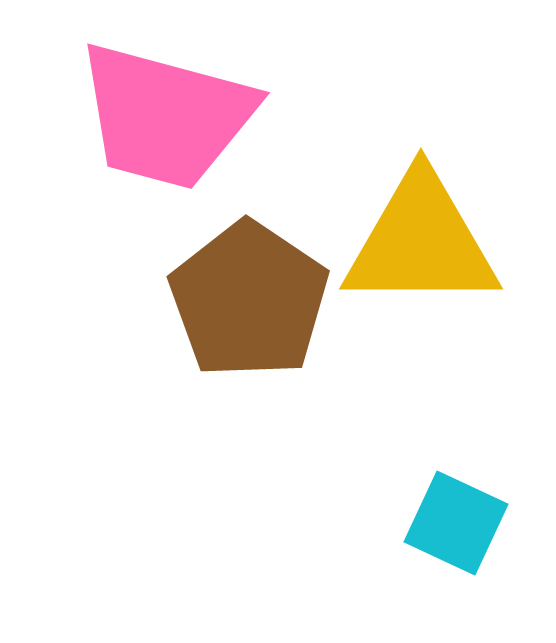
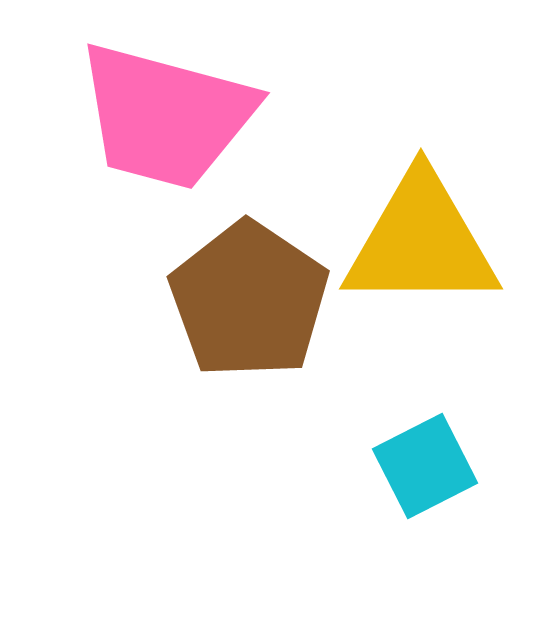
cyan square: moved 31 px left, 57 px up; rotated 38 degrees clockwise
